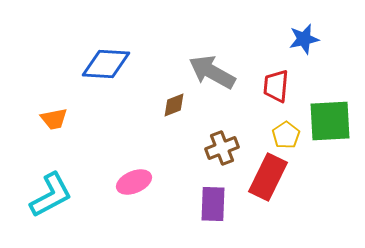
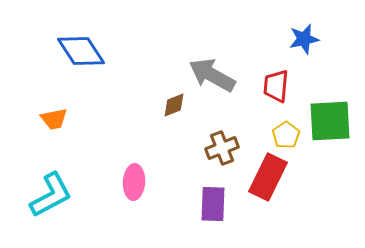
blue diamond: moved 25 px left, 13 px up; rotated 54 degrees clockwise
gray arrow: moved 3 px down
pink ellipse: rotated 64 degrees counterclockwise
